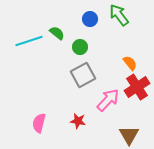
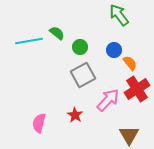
blue circle: moved 24 px right, 31 px down
cyan line: rotated 8 degrees clockwise
red cross: moved 2 px down
red star: moved 3 px left, 6 px up; rotated 21 degrees clockwise
